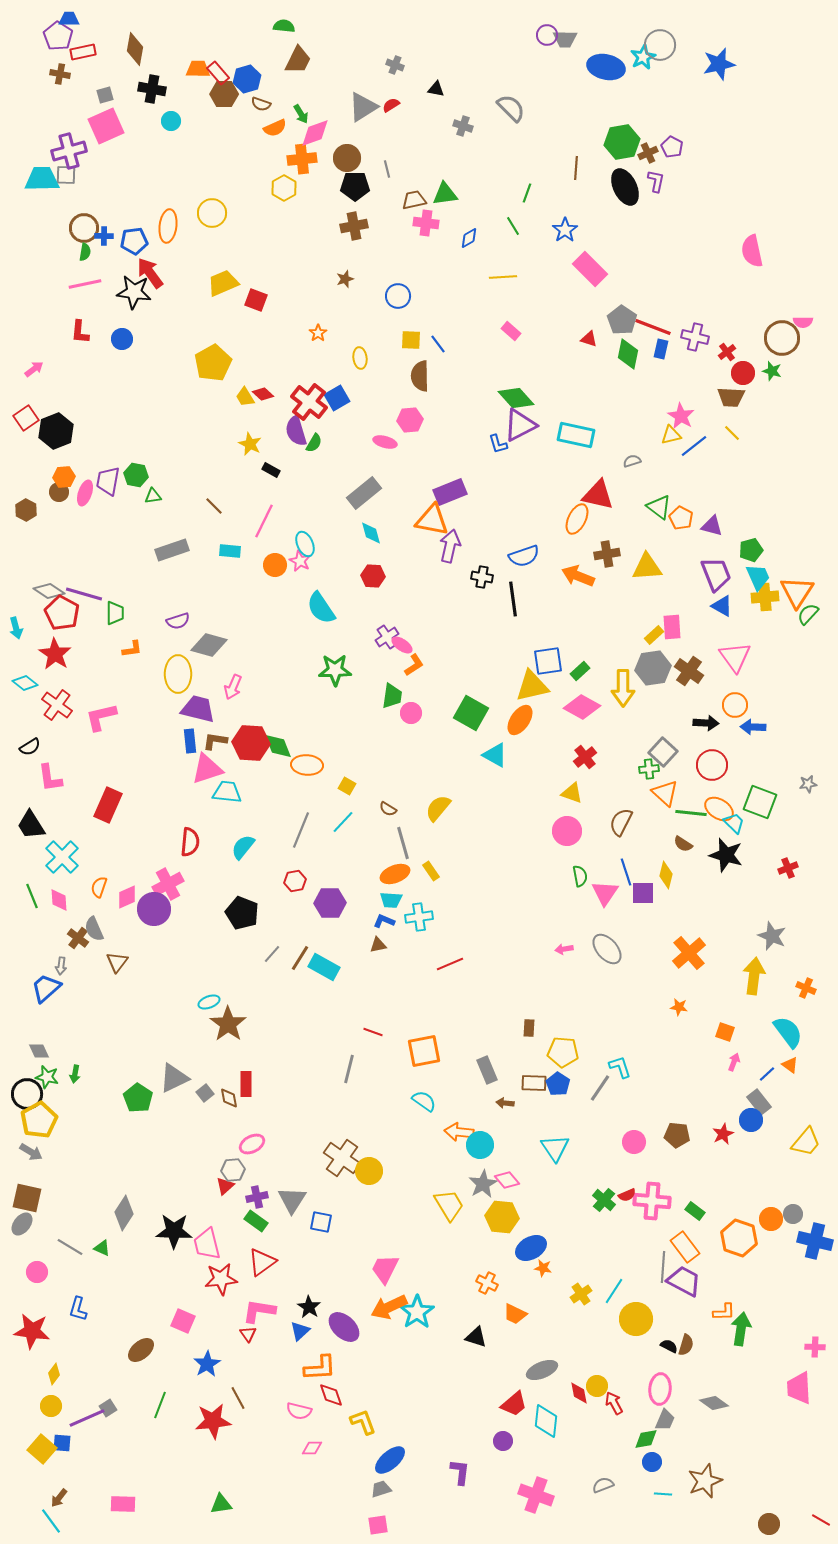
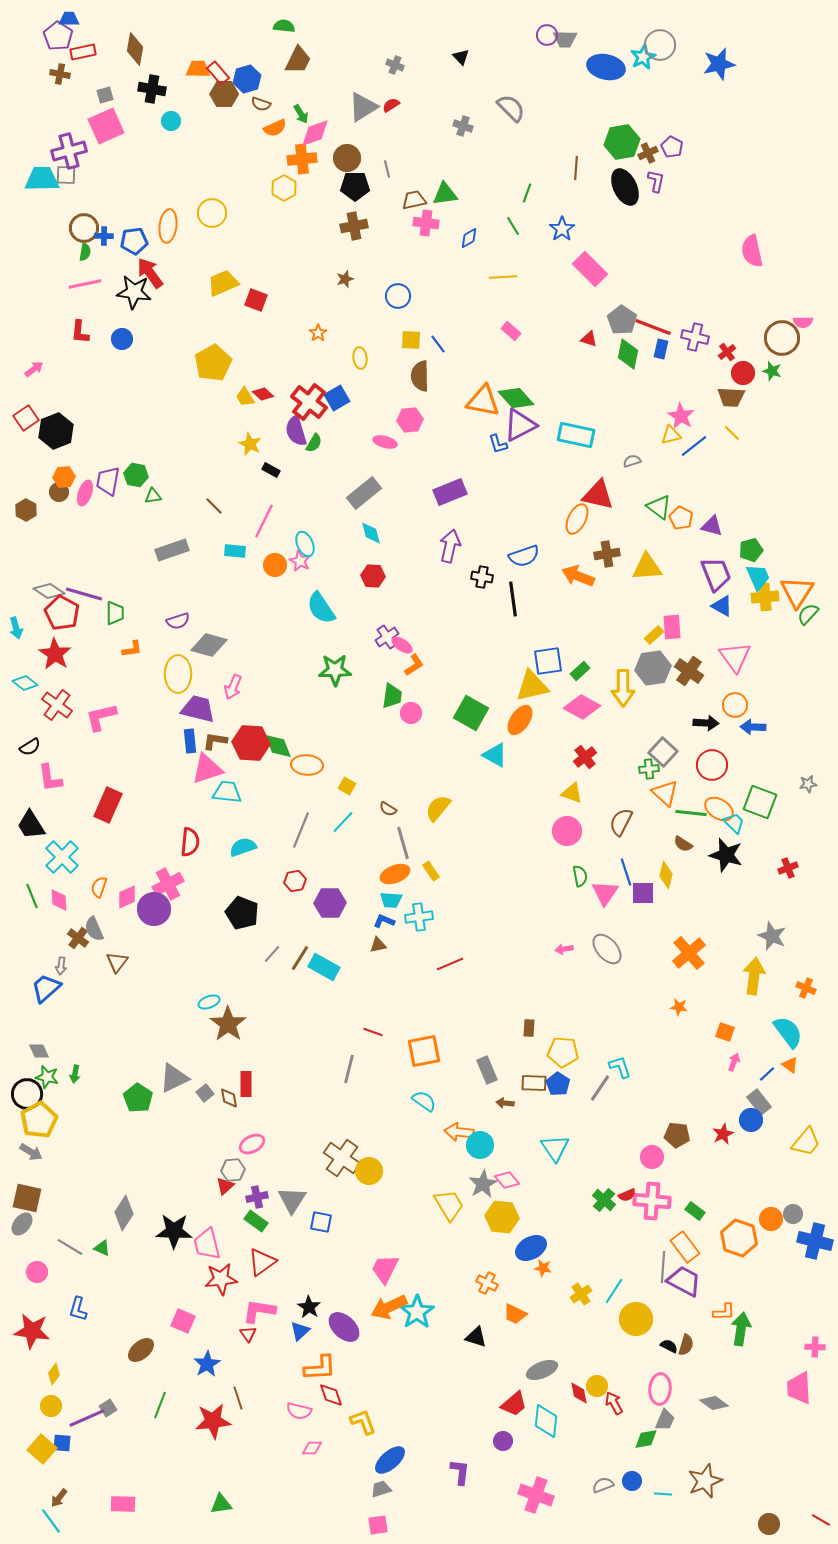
black triangle at (436, 89): moved 25 px right, 32 px up; rotated 36 degrees clockwise
blue star at (565, 230): moved 3 px left, 1 px up
orange triangle at (432, 520): moved 51 px right, 119 px up
cyan rectangle at (230, 551): moved 5 px right
cyan semicircle at (243, 847): rotated 32 degrees clockwise
pink circle at (634, 1142): moved 18 px right, 15 px down
brown line at (238, 1398): rotated 10 degrees clockwise
blue circle at (652, 1462): moved 20 px left, 19 px down
